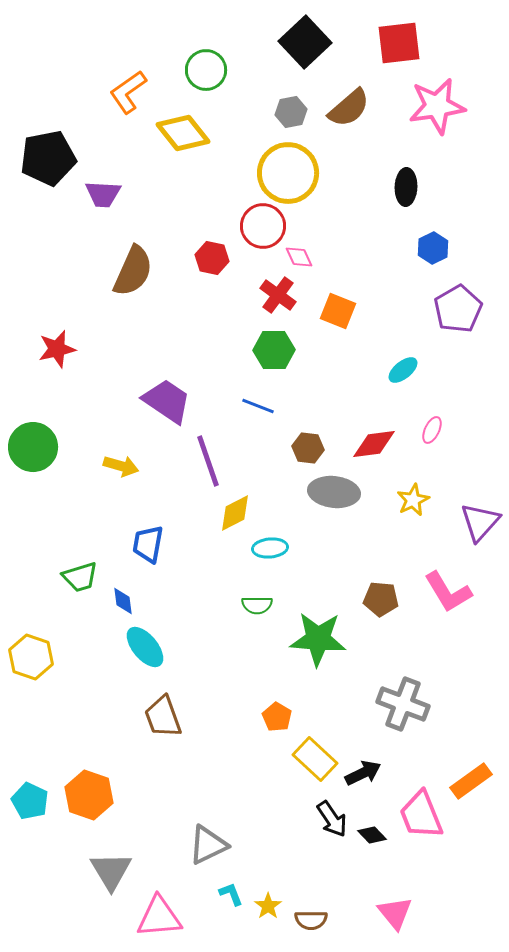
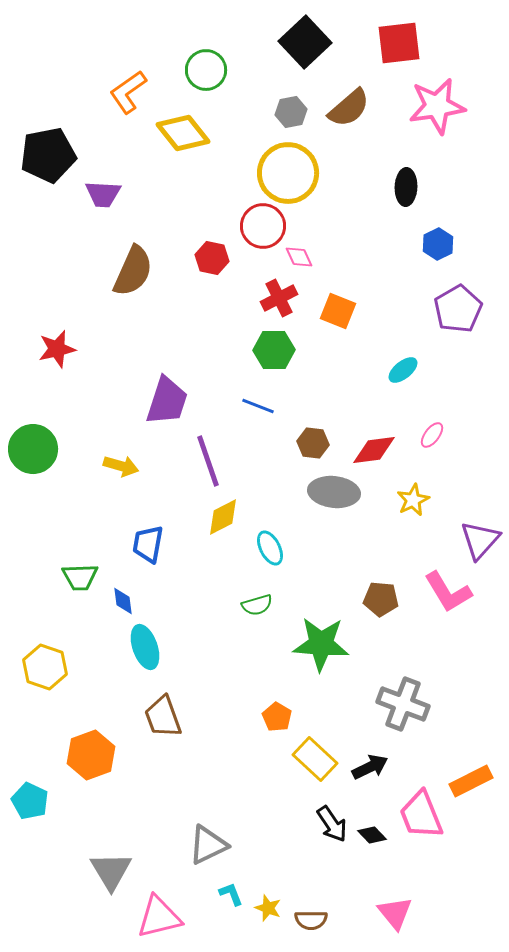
black pentagon at (48, 158): moved 3 px up
blue hexagon at (433, 248): moved 5 px right, 4 px up
red cross at (278, 295): moved 1 px right, 3 px down; rotated 27 degrees clockwise
purple trapezoid at (167, 401): rotated 74 degrees clockwise
pink ellipse at (432, 430): moved 5 px down; rotated 12 degrees clockwise
red diamond at (374, 444): moved 6 px down
green circle at (33, 447): moved 2 px down
brown hexagon at (308, 448): moved 5 px right, 5 px up
yellow diamond at (235, 513): moved 12 px left, 4 px down
purple triangle at (480, 522): moved 18 px down
cyan ellipse at (270, 548): rotated 68 degrees clockwise
green trapezoid at (80, 577): rotated 15 degrees clockwise
green semicircle at (257, 605): rotated 16 degrees counterclockwise
green star at (318, 639): moved 3 px right, 5 px down
cyan ellipse at (145, 647): rotated 21 degrees clockwise
yellow hexagon at (31, 657): moved 14 px right, 10 px down
black arrow at (363, 773): moved 7 px right, 6 px up
orange rectangle at (471, 781): rotated 9 degrees clockwise
orange hexagon at (89, 795): moved 2 px right, 40 px up; rotated 21 degrees clockwise
black arrow at (332, 819): moved 5 px down
yellow star at (268, 906): moved 2 px down; rotated 16 degrees counterclockwise
pink triangle at (159, 917): rotated 9 degrees counterclockwise
